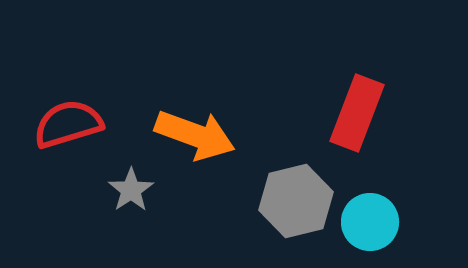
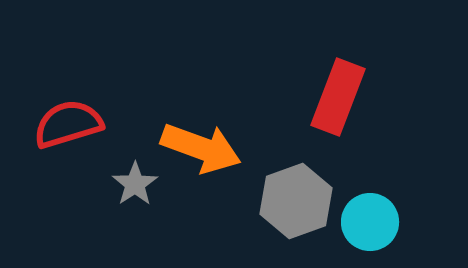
red rectangle: moved 19 px left, 16 px up
orange arrow: moved 6 px right, 13 px down
gray star: moved 4 px right, 6 px up
gray hexagon: rotated 6 degrees counterclockwise
